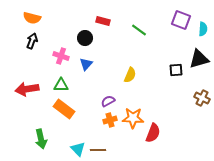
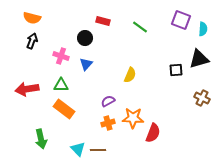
green line: moved 1 px right, 3 px up
orange cross: moved 2 px left, 3 px down
